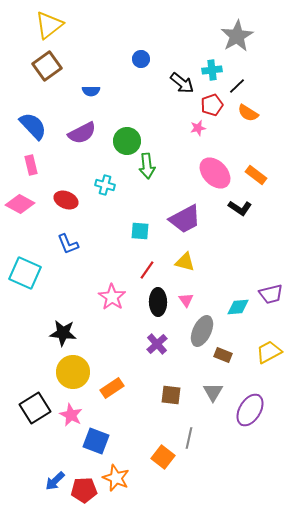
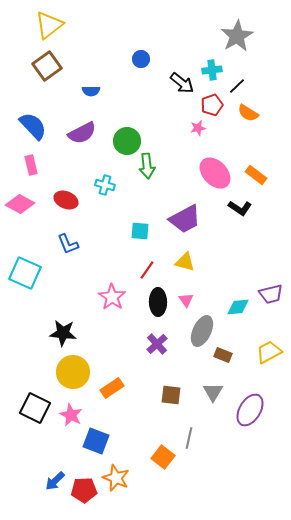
black square at (35, 408): rotated 32 degrees counterclockwise
